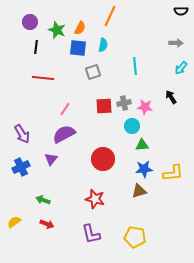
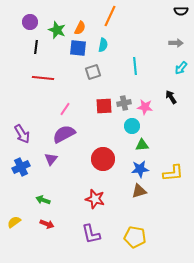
blue star: moved 4 px left
